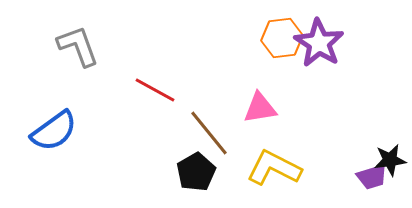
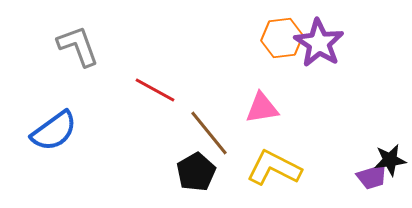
pink triangle: moved 2 px right
